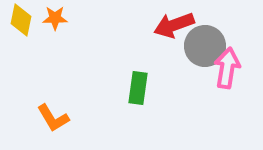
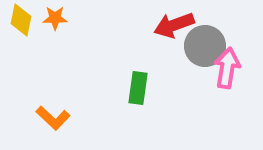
orange L-shape: rotated 16 degrees counterclockwise
